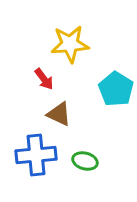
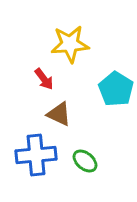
green ellipse: rotated 25 degrees clockwise
